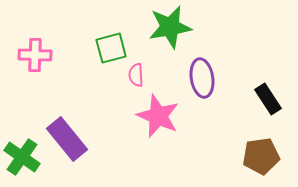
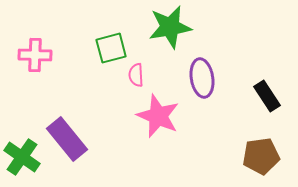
black rectangle: moved 1 px left, 3 px up
